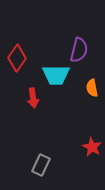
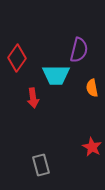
gray rectangle: rotated 40 degrees counterclockwise
